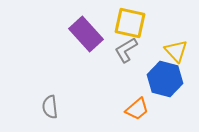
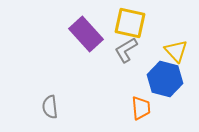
orange trapezoid: moved 4 px right, 1 px up; rotated 55 degrees counterclockwise
